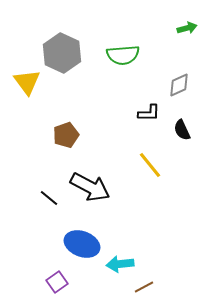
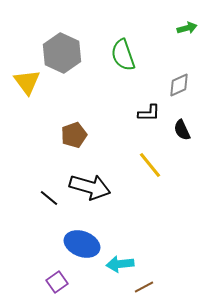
green semicircle: rotated 76 degrees clockwise
brown pentagon: moved 8 px right
black arrow: rotated 12 degrees counterclockwise
